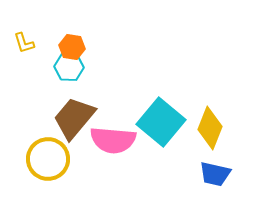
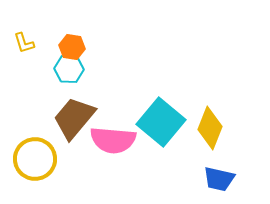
cyan hexagon: moved 2 px down
yellow circle: moved 13 px left
blue trapezoid: moved 4 px right, 5 px down
